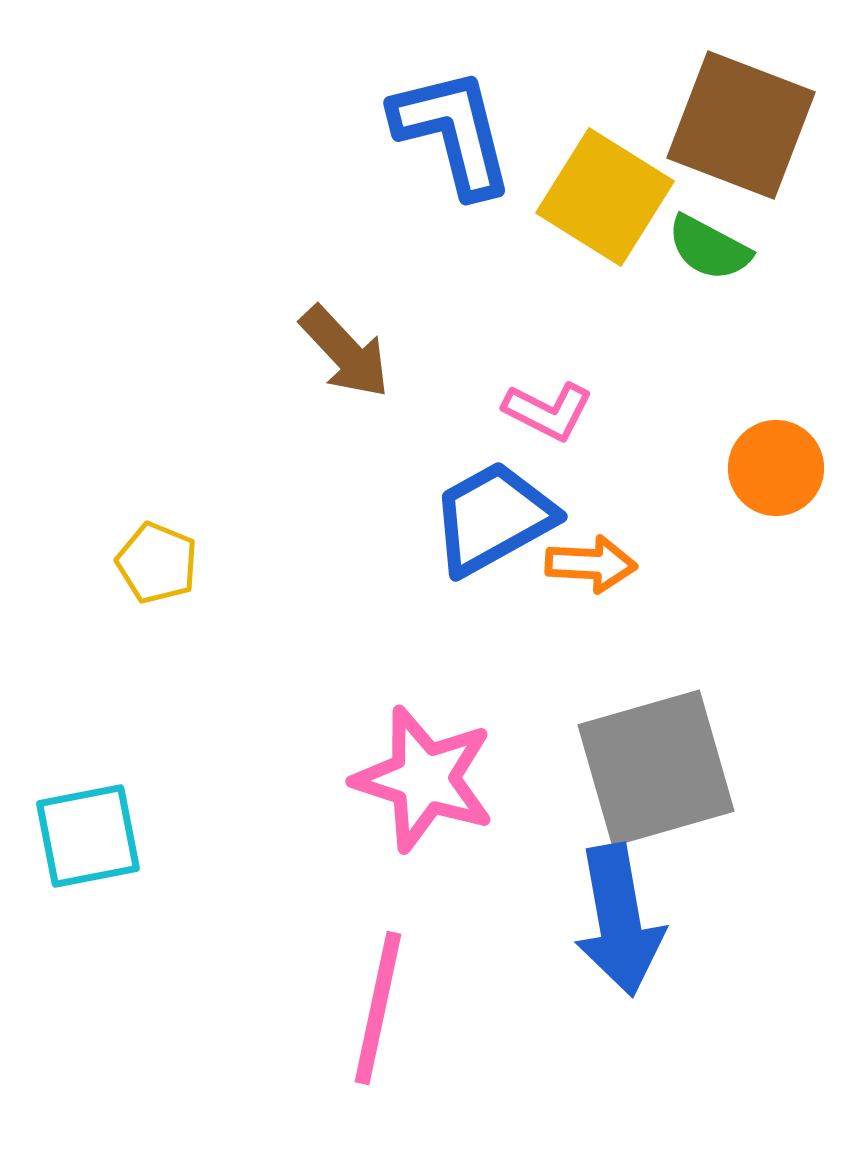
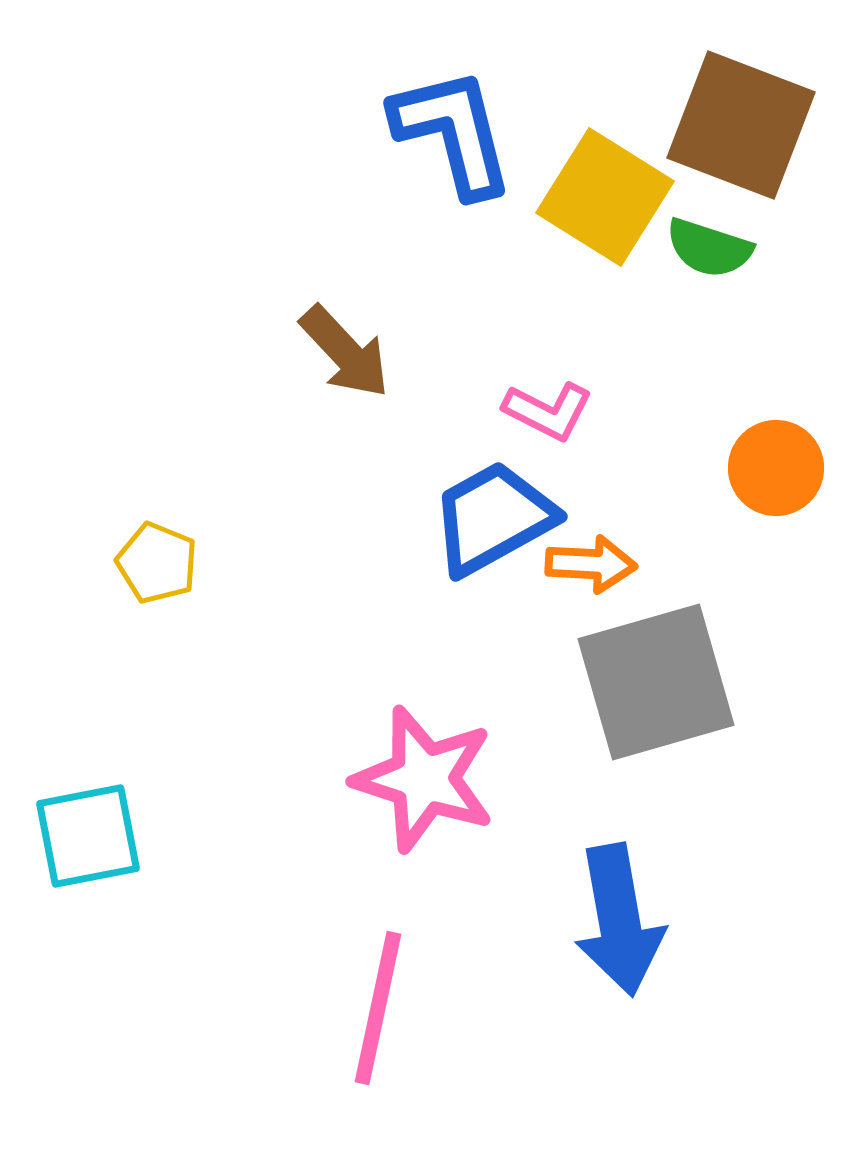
green semicircle: rotated 10 degrees counterclockwise
gray square: moved 86 px up
